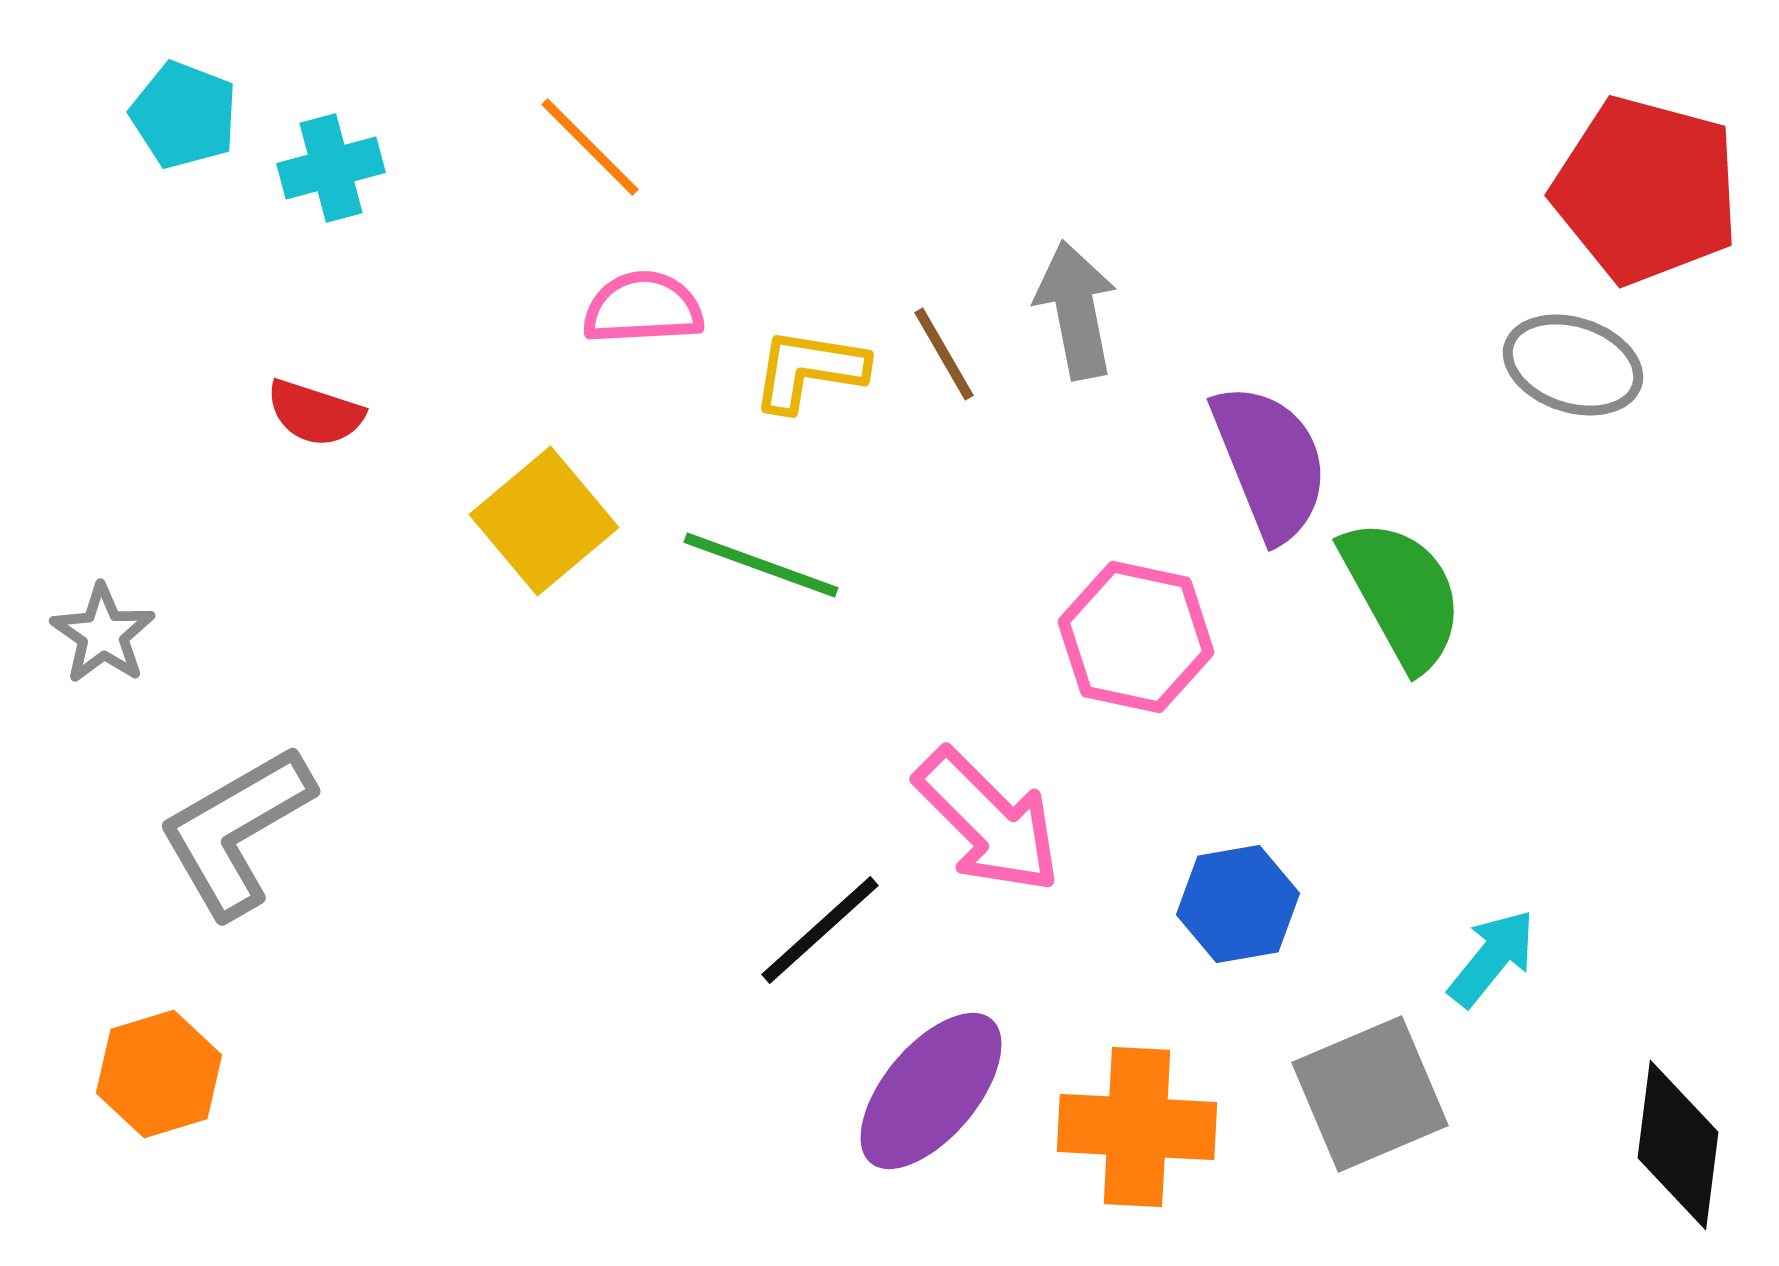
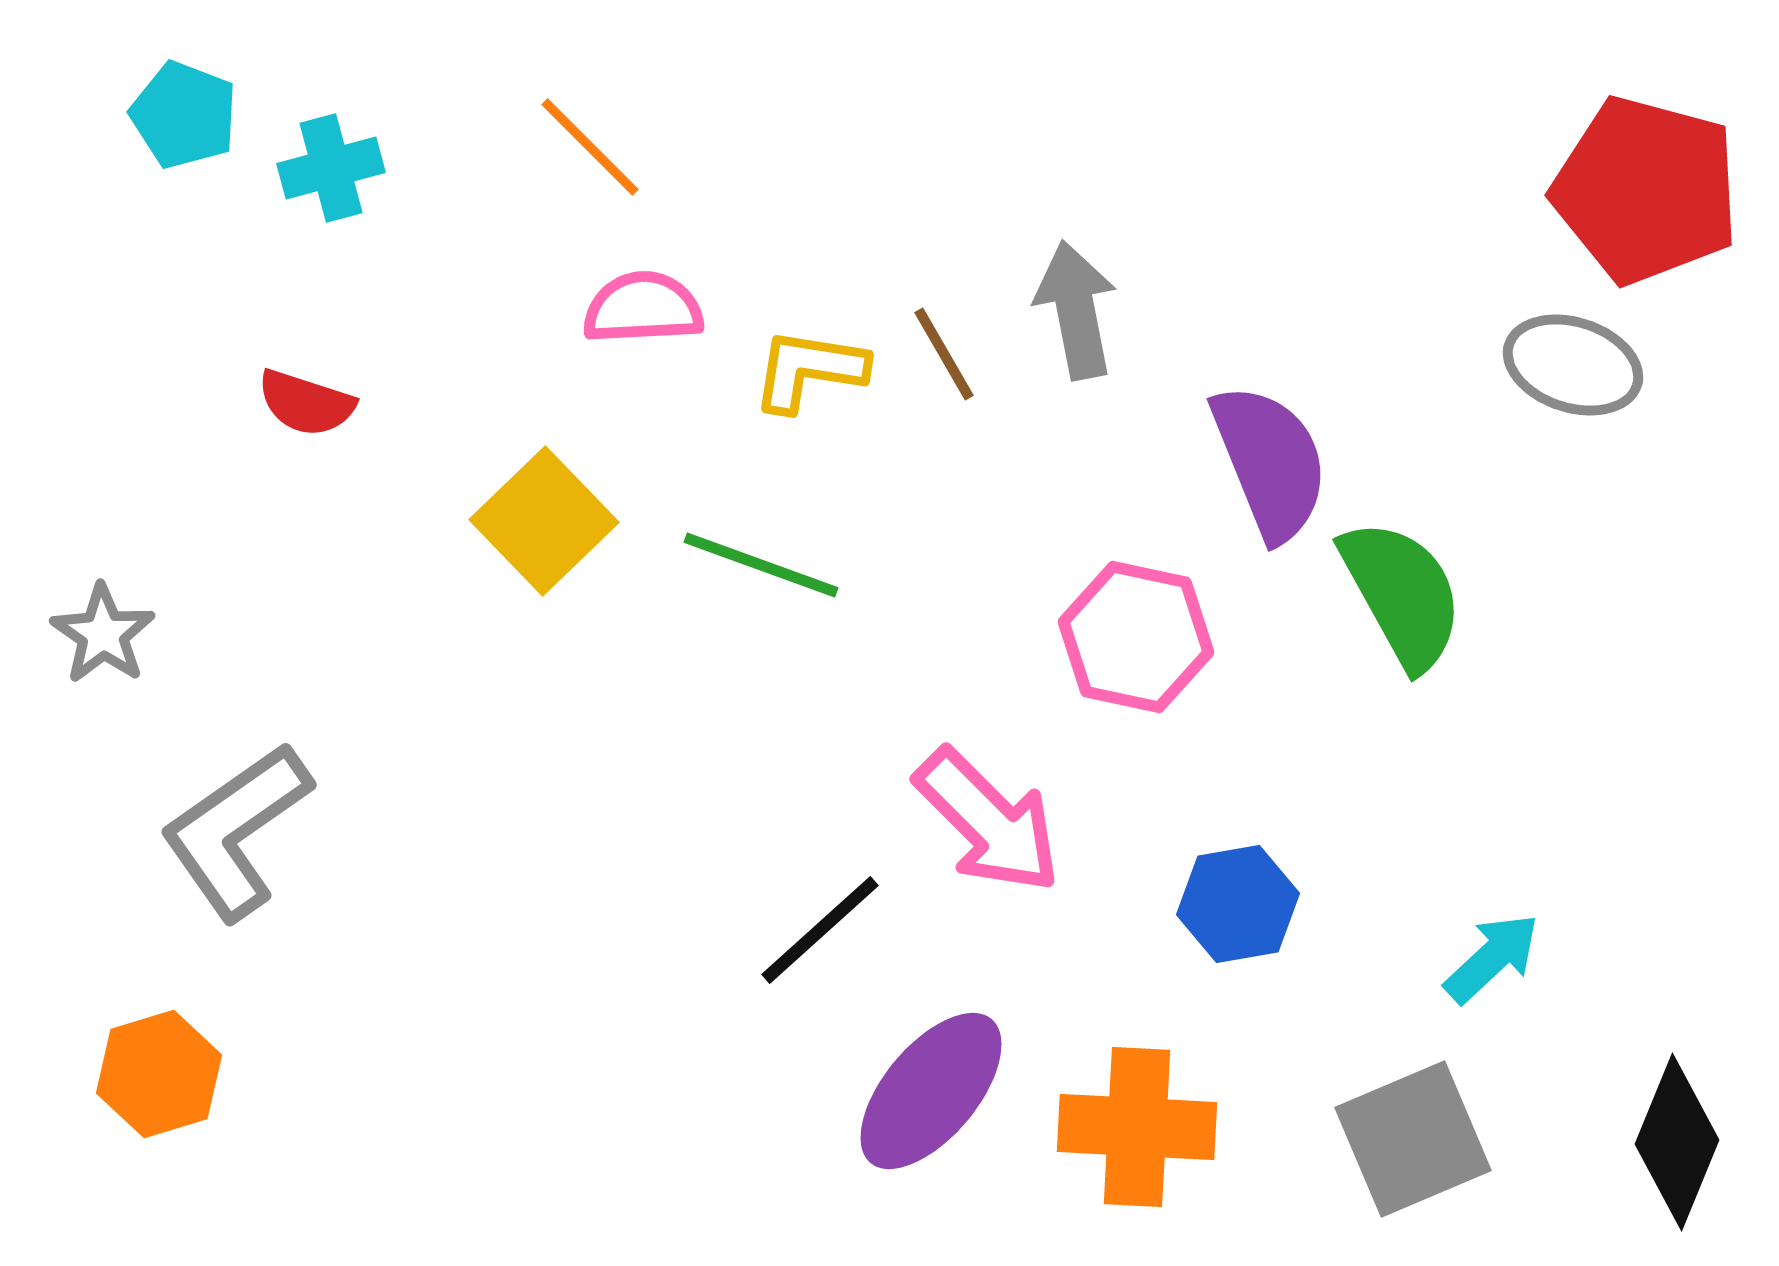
red semicircle: moved 9 px left, 10 px up
yellow square: rotated 4 degrees counterclockwise
gray L-shape: rotated 5 degrees counterclockwise
cyan arrow: rotated 8 degrees clockwise
gray square: moved 43 px right, 45 px down
black diamond: moved 1 px left, 3 px up; rotated 15 degrees clockwise
